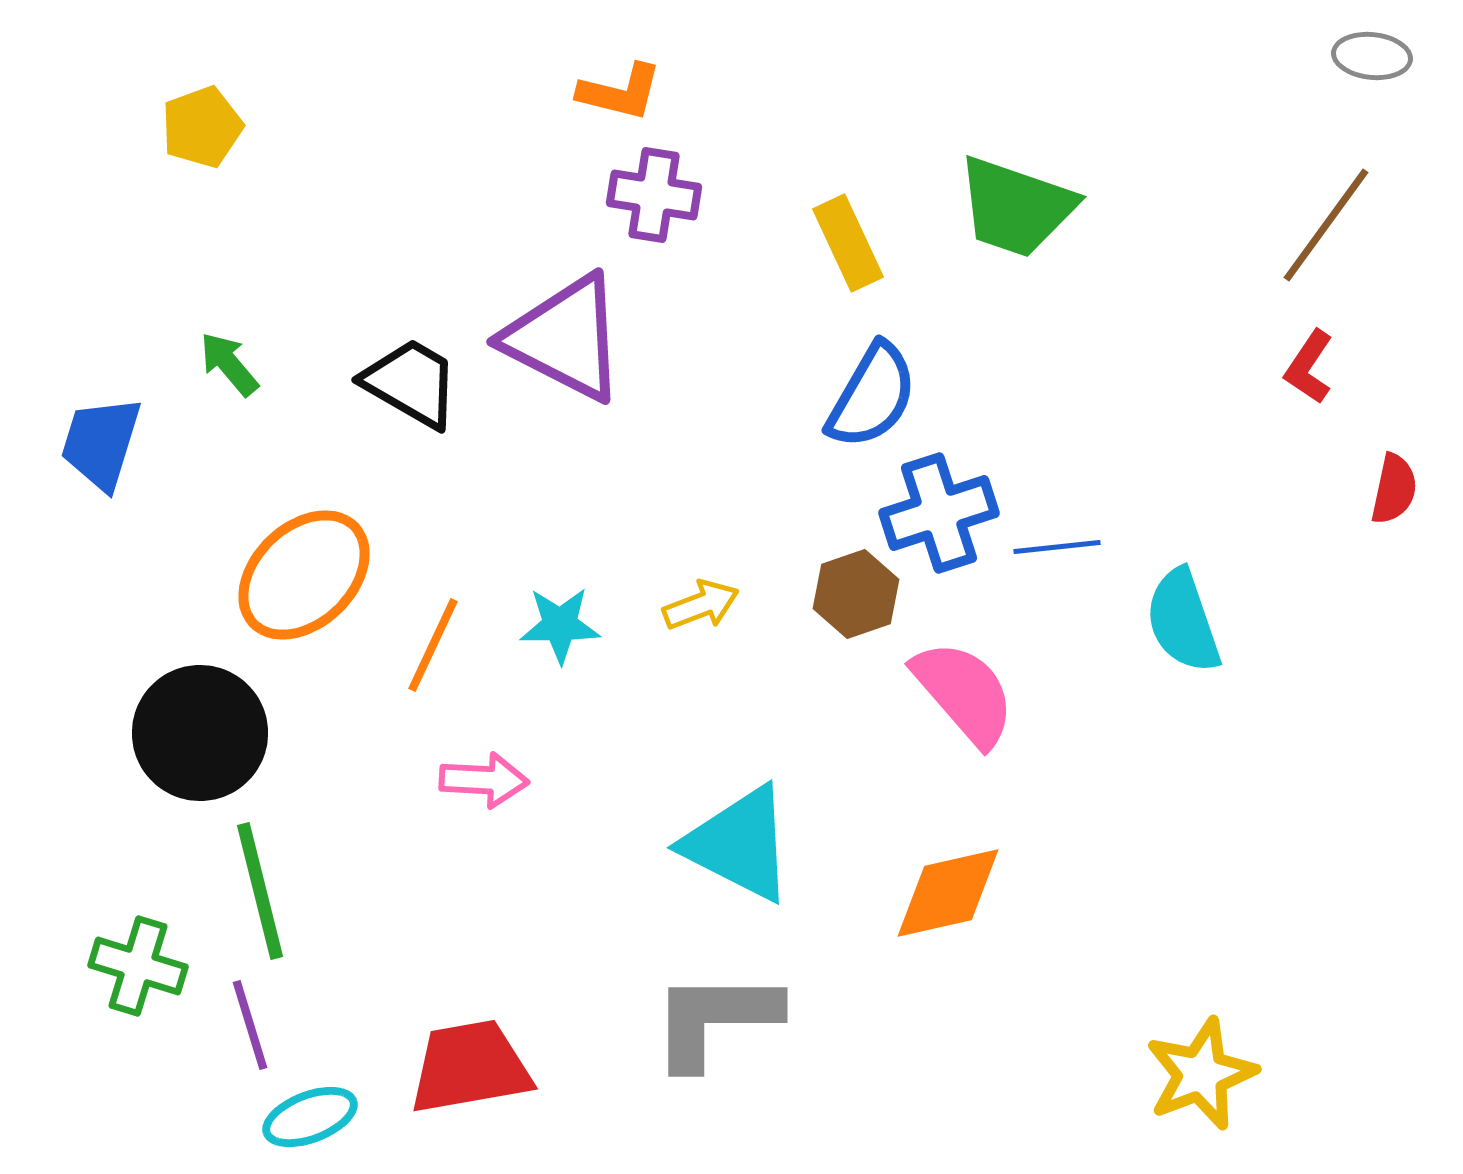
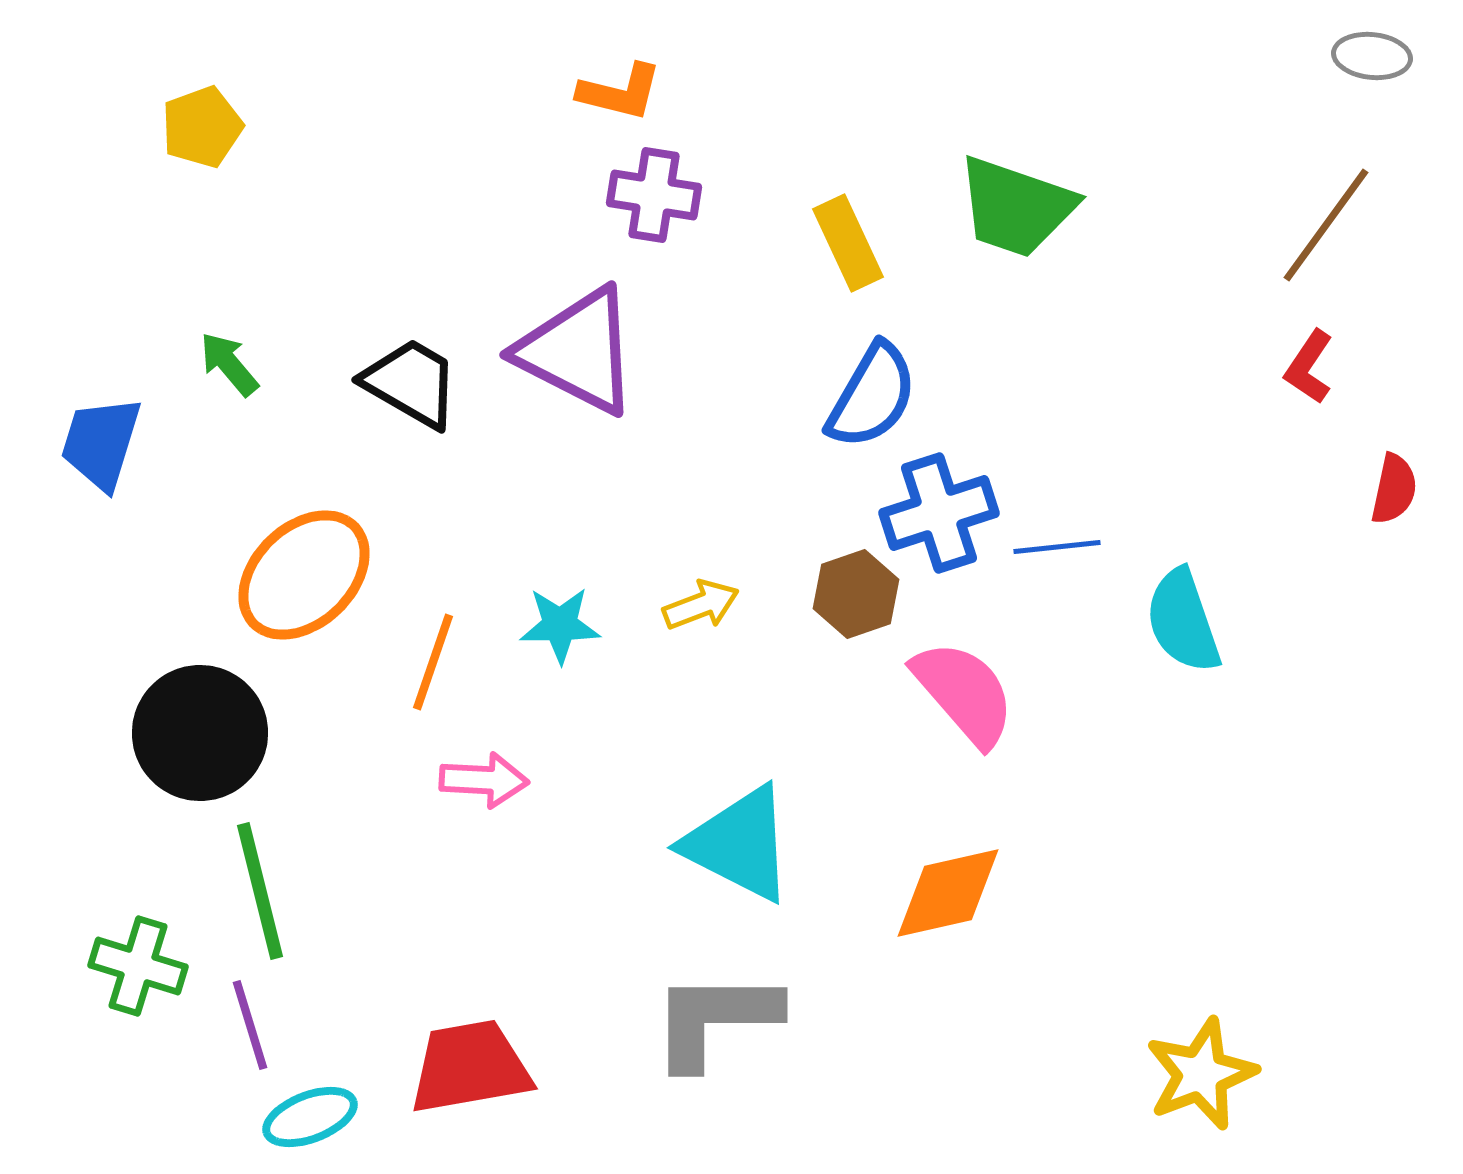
purple triangle: moved 13 px right, 13 px down
orange line: moved 17 px down; rotated 6 degrees counterclockwise
